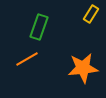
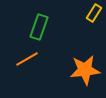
yellow rectangle: moved 3 px right, 1 px up
orange star: moved 2 px right, 2 px down
